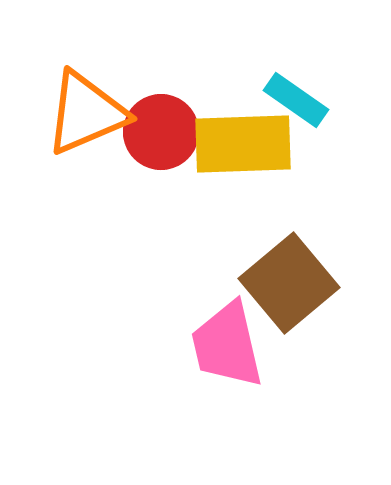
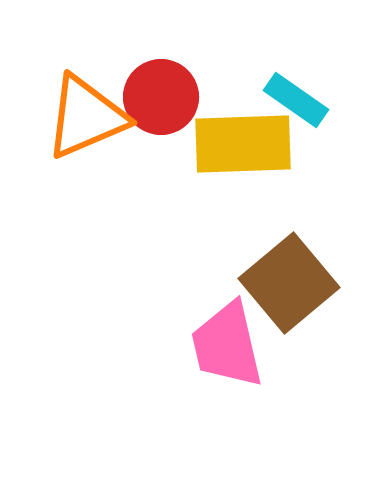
orange triangle: moved 4 px down
red circle: moved 35 px up
